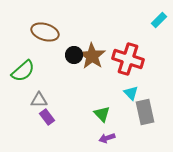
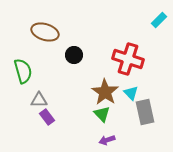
brown star: moved 13 px right, 36 px down
green semicircle: rotated 65 degrees counterclockwise
purple arrow: moved 2 px down
